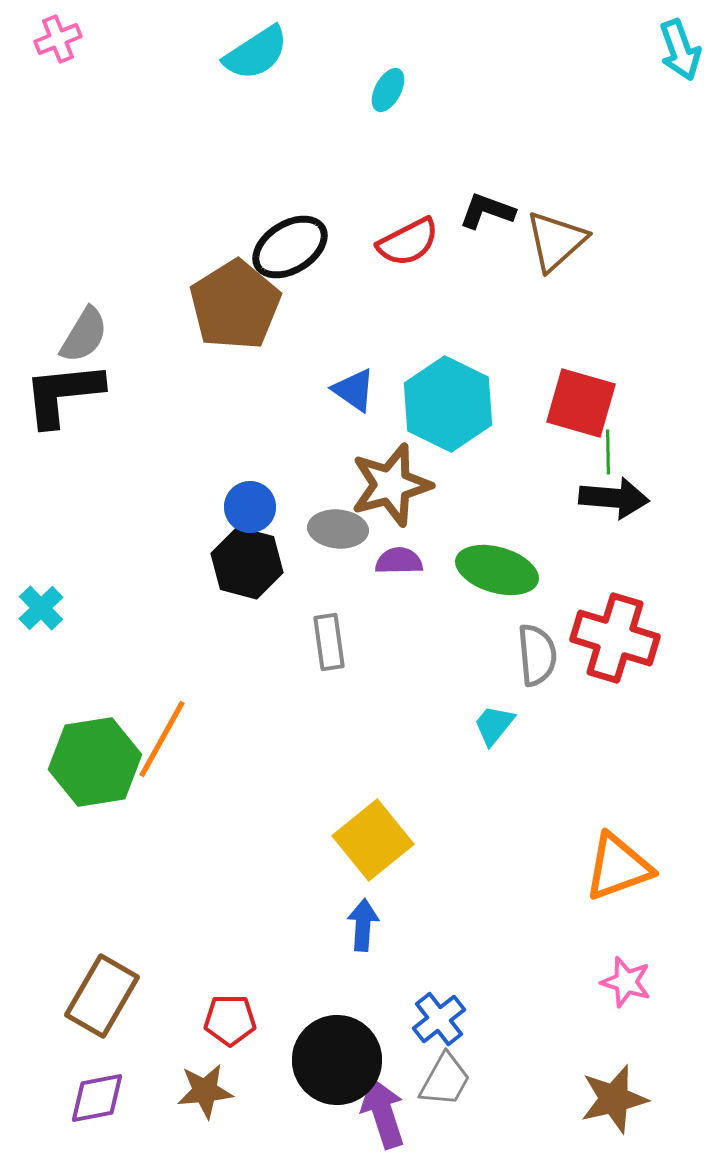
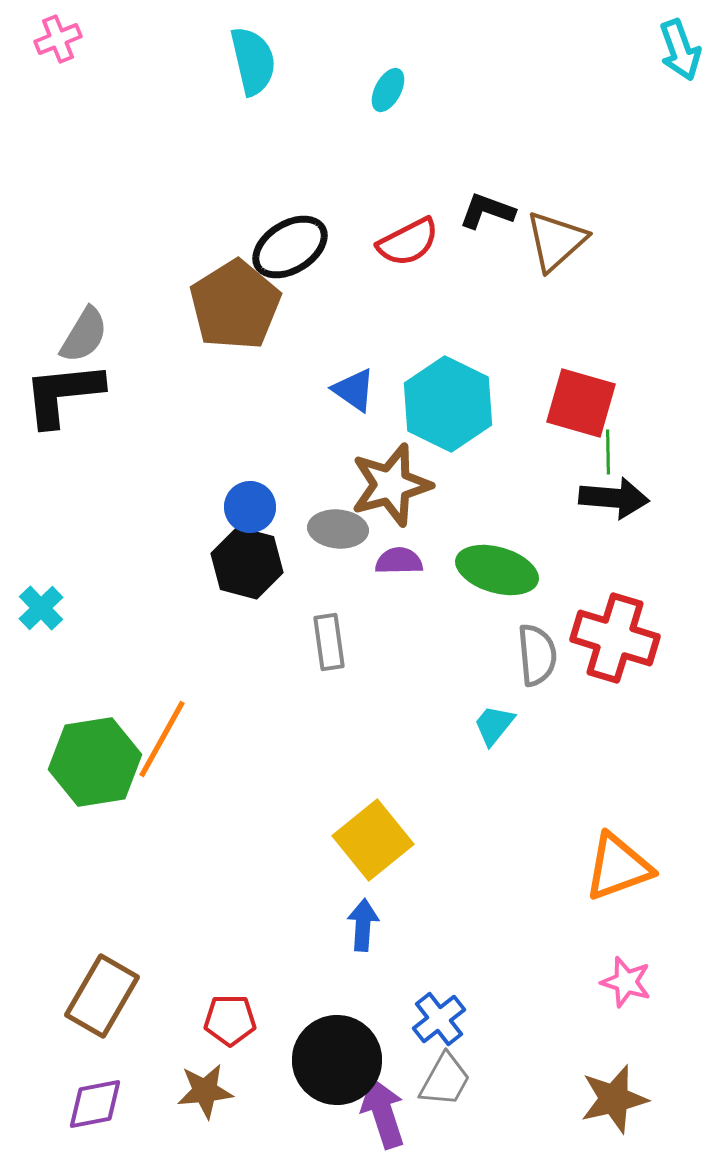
cyan semicircle at (256, 53): moved 3 px left, 8 px down; rotated 70 degrees counterclockwise
purple diamond at (97, 1098): moved 2 px left, 6 px down
